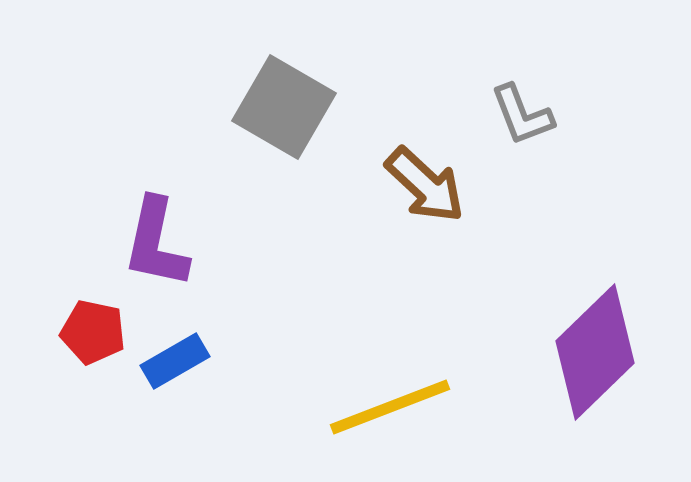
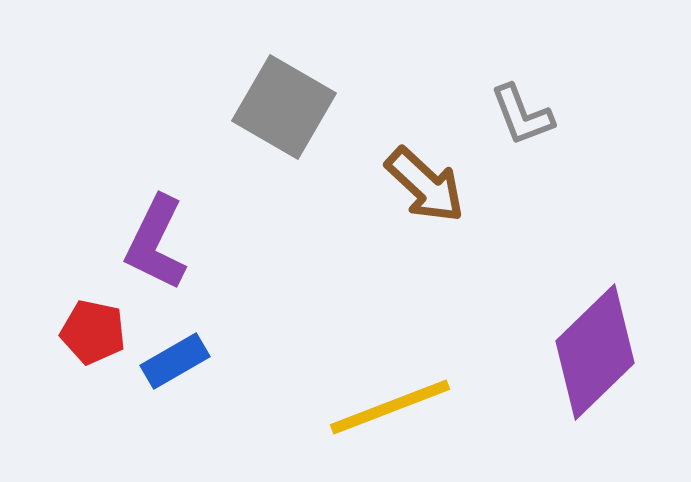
purple L-shape: rotated 14 degrees clockwise
